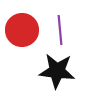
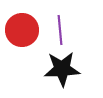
black star: moved 5 px right, 2 px up; rotated 9 degrees counterclockwise
